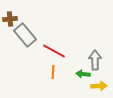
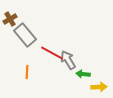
brown cross: rotated 24 degrees counterclockwise
red line: moved 2 px left, 2 px down
gray arrow: moved 27 px left; rotated 30 degrees counterclockwise
orange line: moved 26 px left
yellow arrow: moved 1 px down
